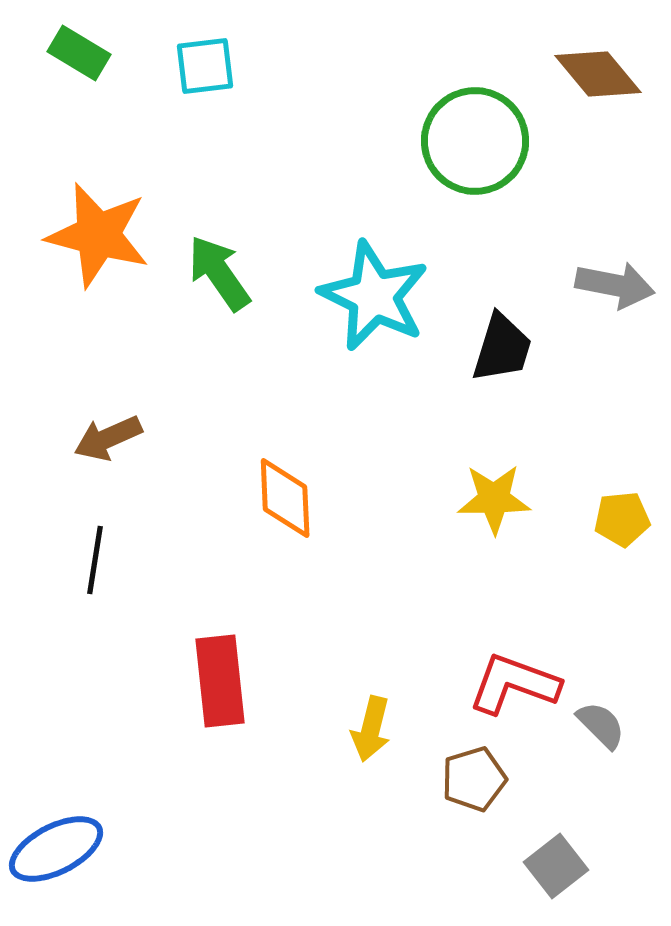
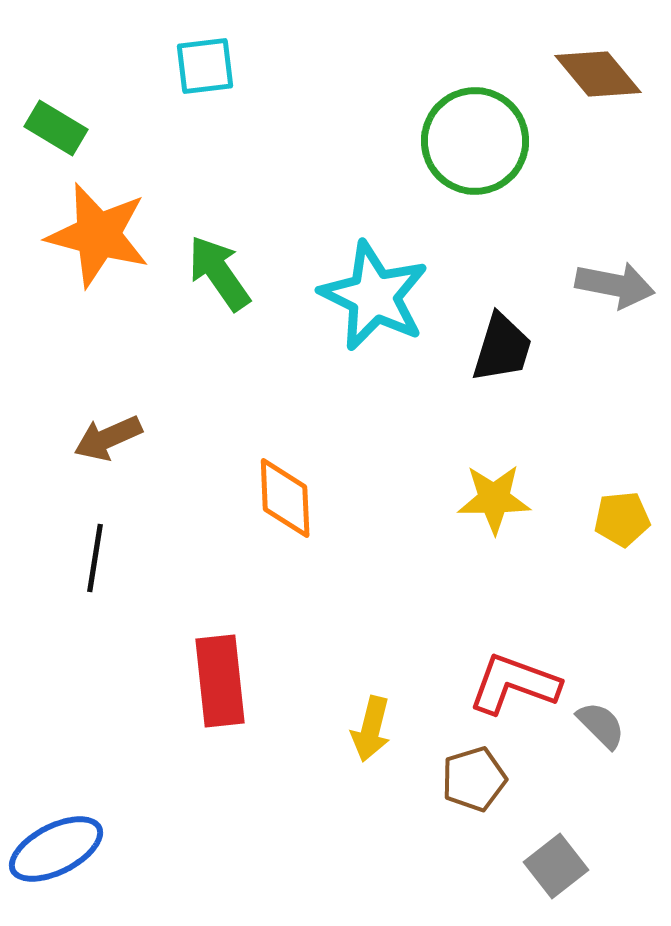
green rectangle: moved 23 px left, 75 px down
black line: moved 2 px up
